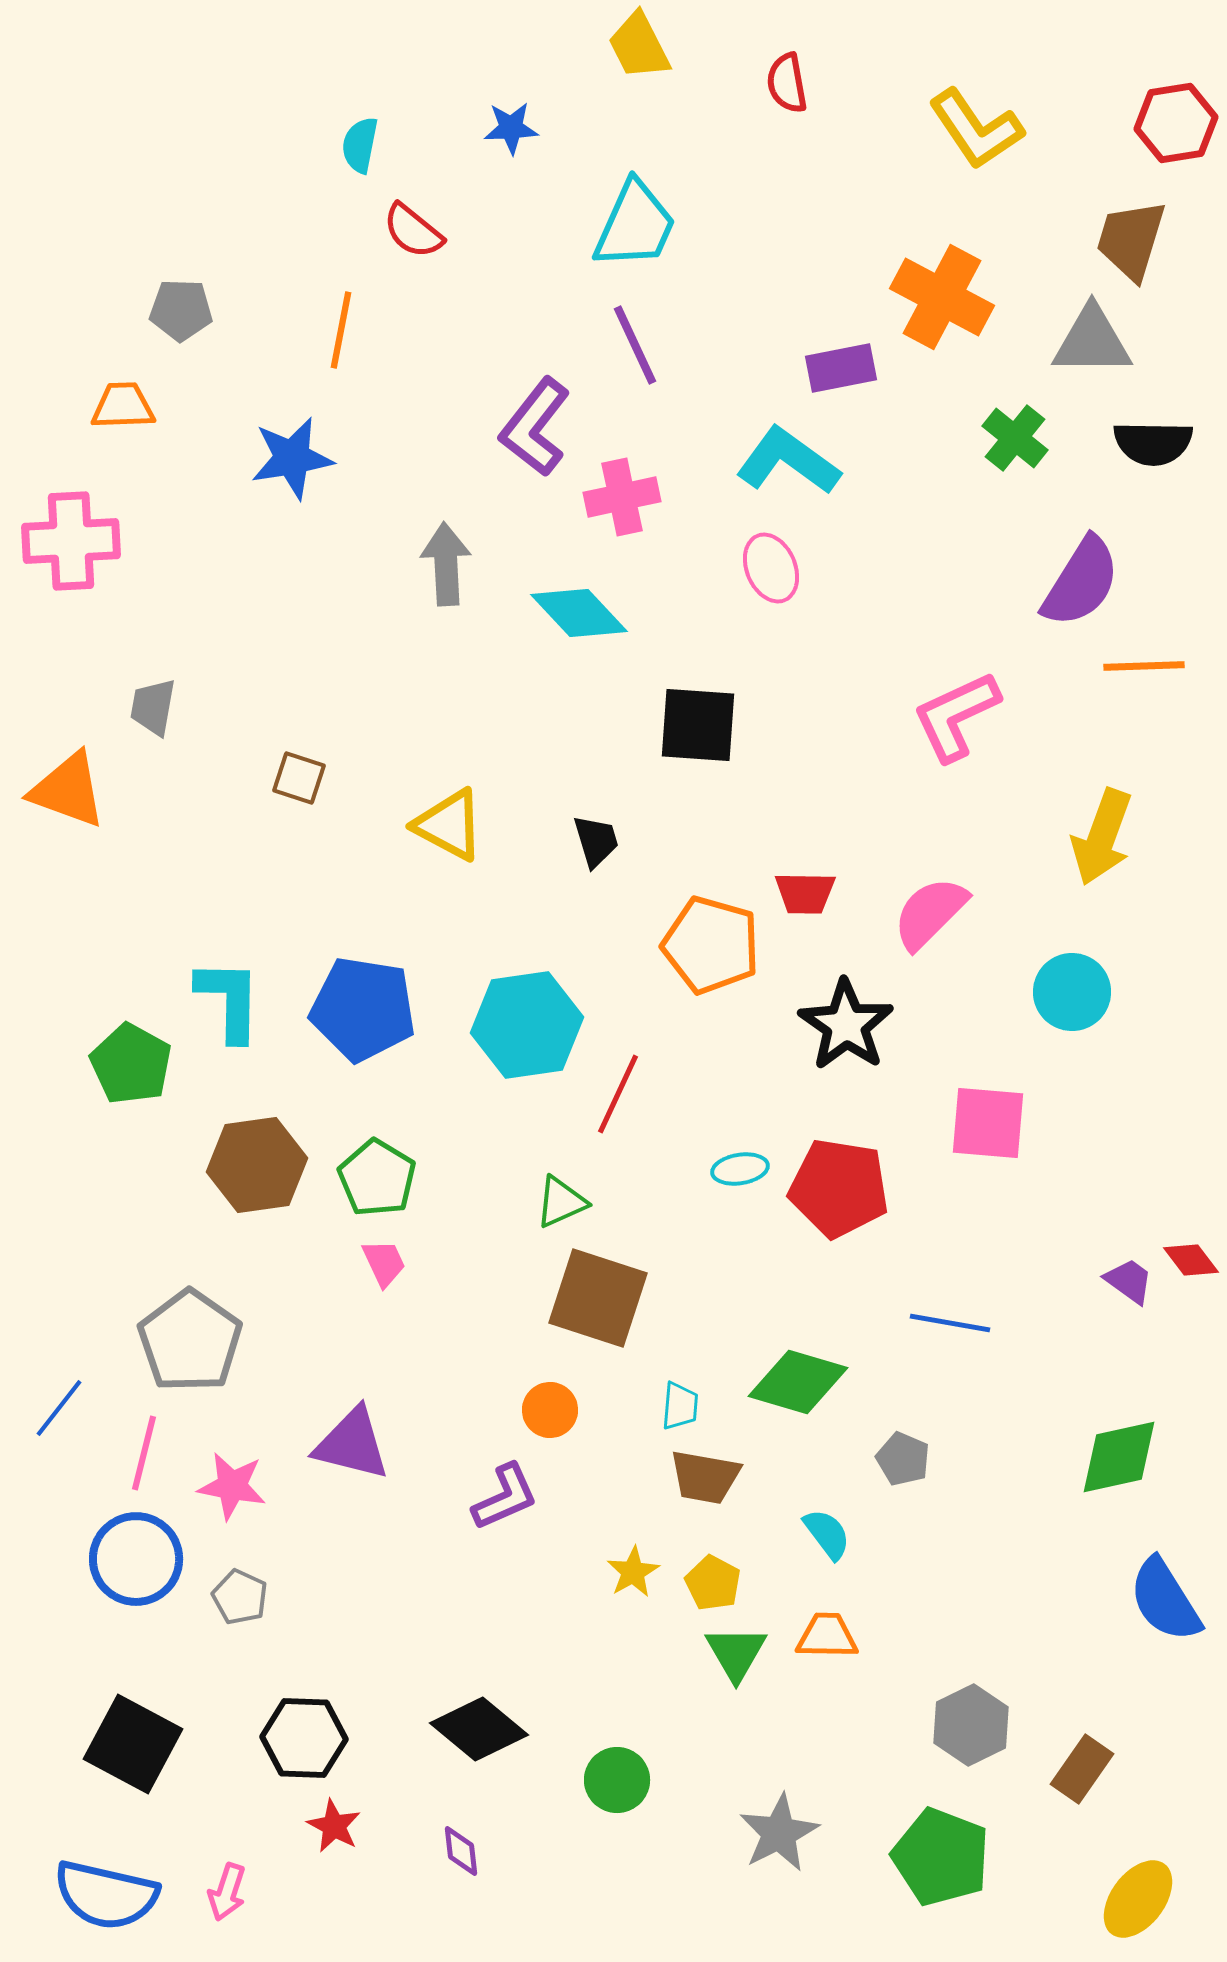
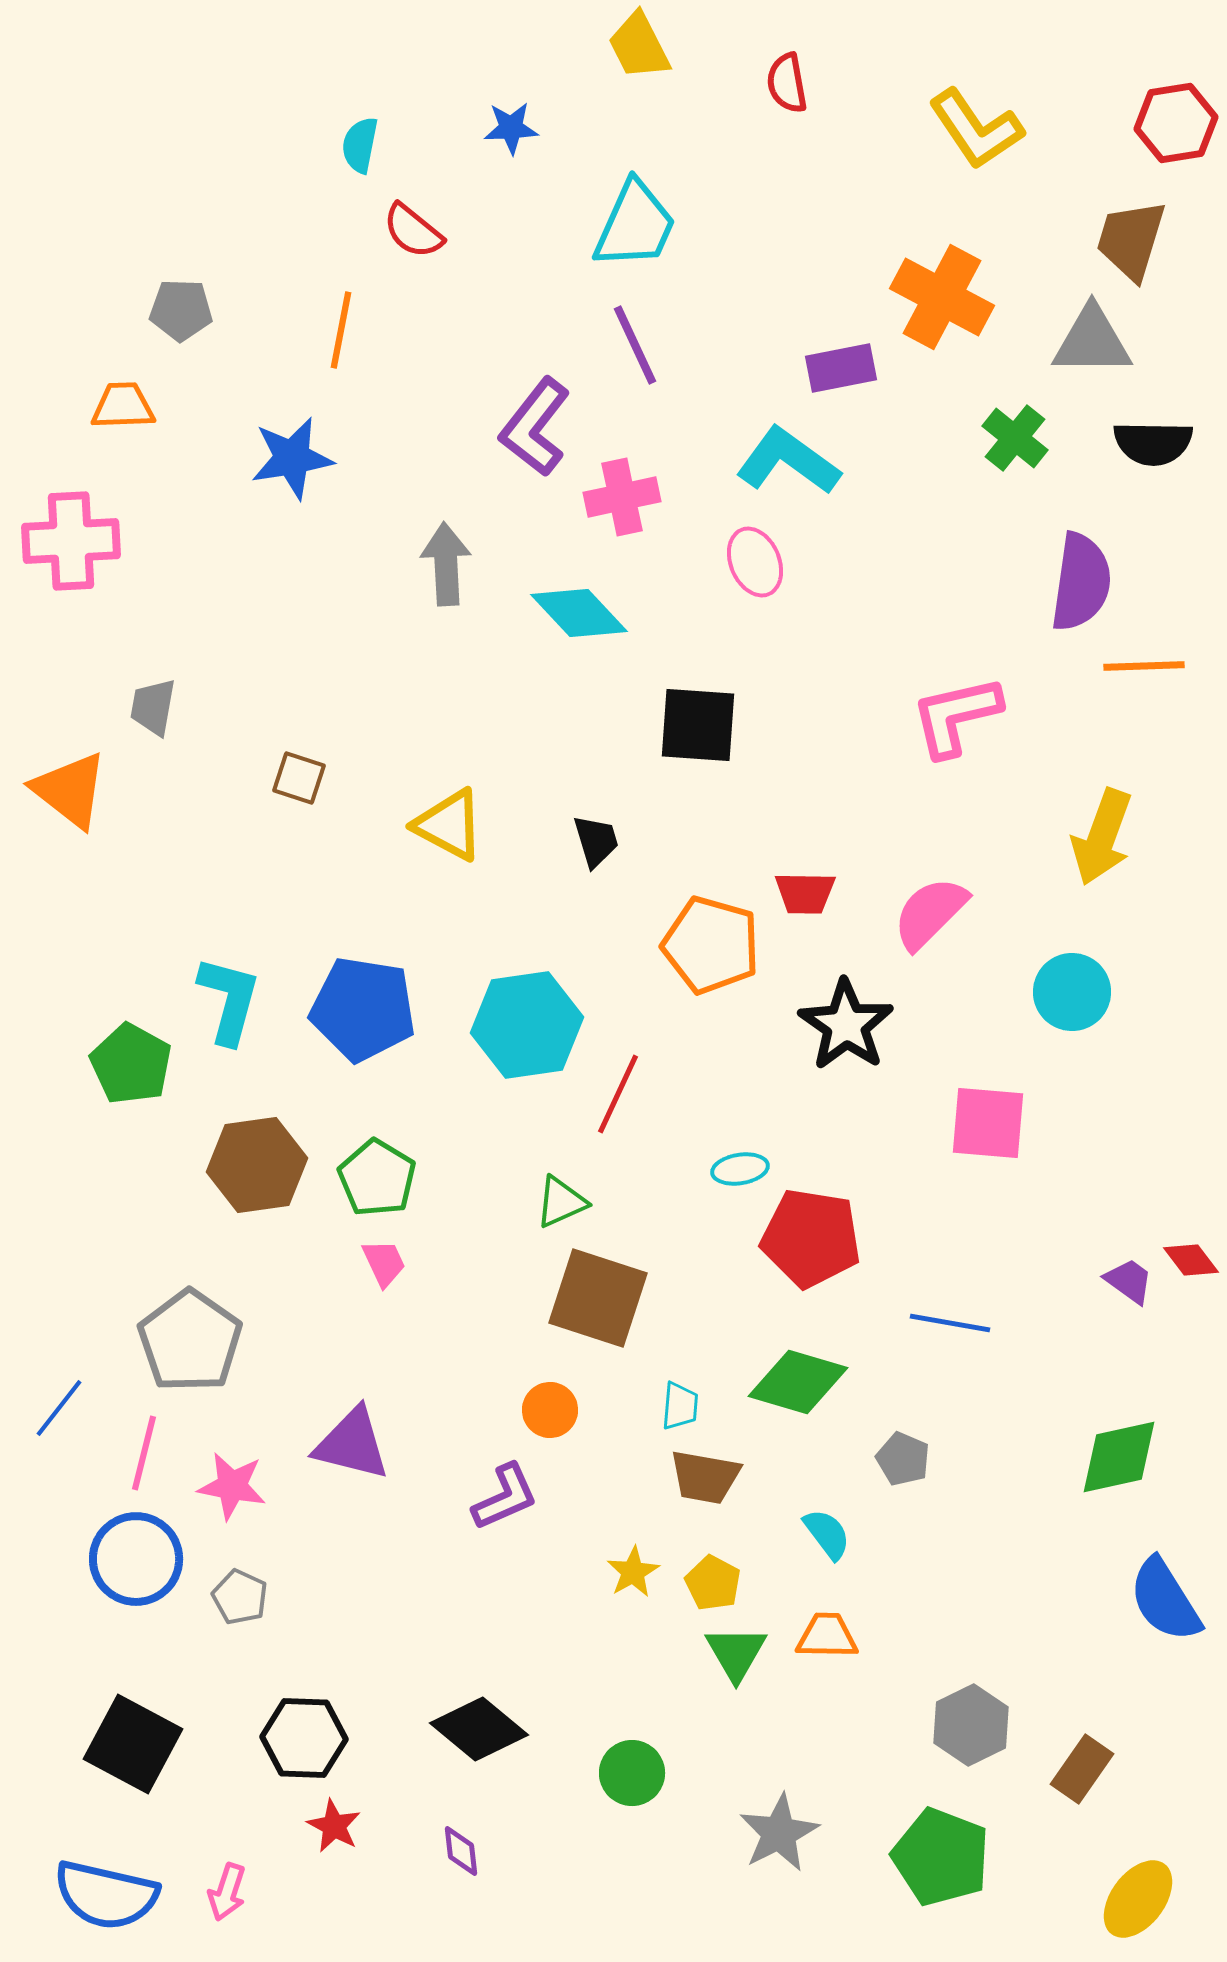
pink ellipse at (771, 568): moved 16 px left, 6 px up
purple semicircle at (1081, 582): rotated 24 degrees counterclockwise
pink L-shape at (956, 716): rotated 12 degrees clockwise
orange triangle at (68, 790): moved 2 px right; rotated 18 degrees clockwise
cyan L-shape at (229, 1000): rotated 14 degrees clockwise
red pentagon at (839, 1188): moved 28 px left, 50 px down
green circle at (617, 1780): moved 15 px right, 7 px up
